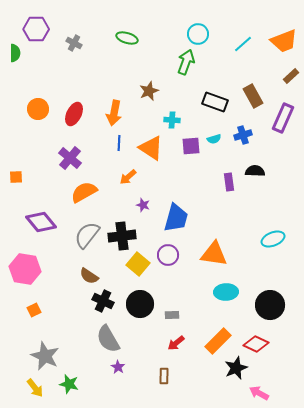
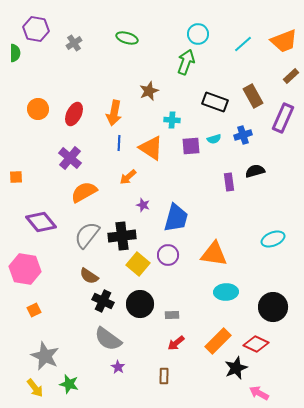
purple hexagon at (36, 29): rotated 10 degrees clockwise
gray cross at (74, 43): rotated 28 degrees clockwise
black semicircle at (255, 171): rotated 18 degrees counterclockwise
black circle at (270, 305): moved 3 px right, 2 px down
gray semicircle at (108, 339): rotated 24 degrees counterclockwise
